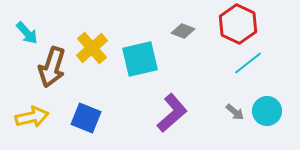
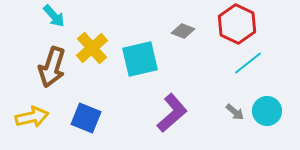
red hexagon: moved 1 px left
cyan arrow: moved 27 px right, 17 px up
